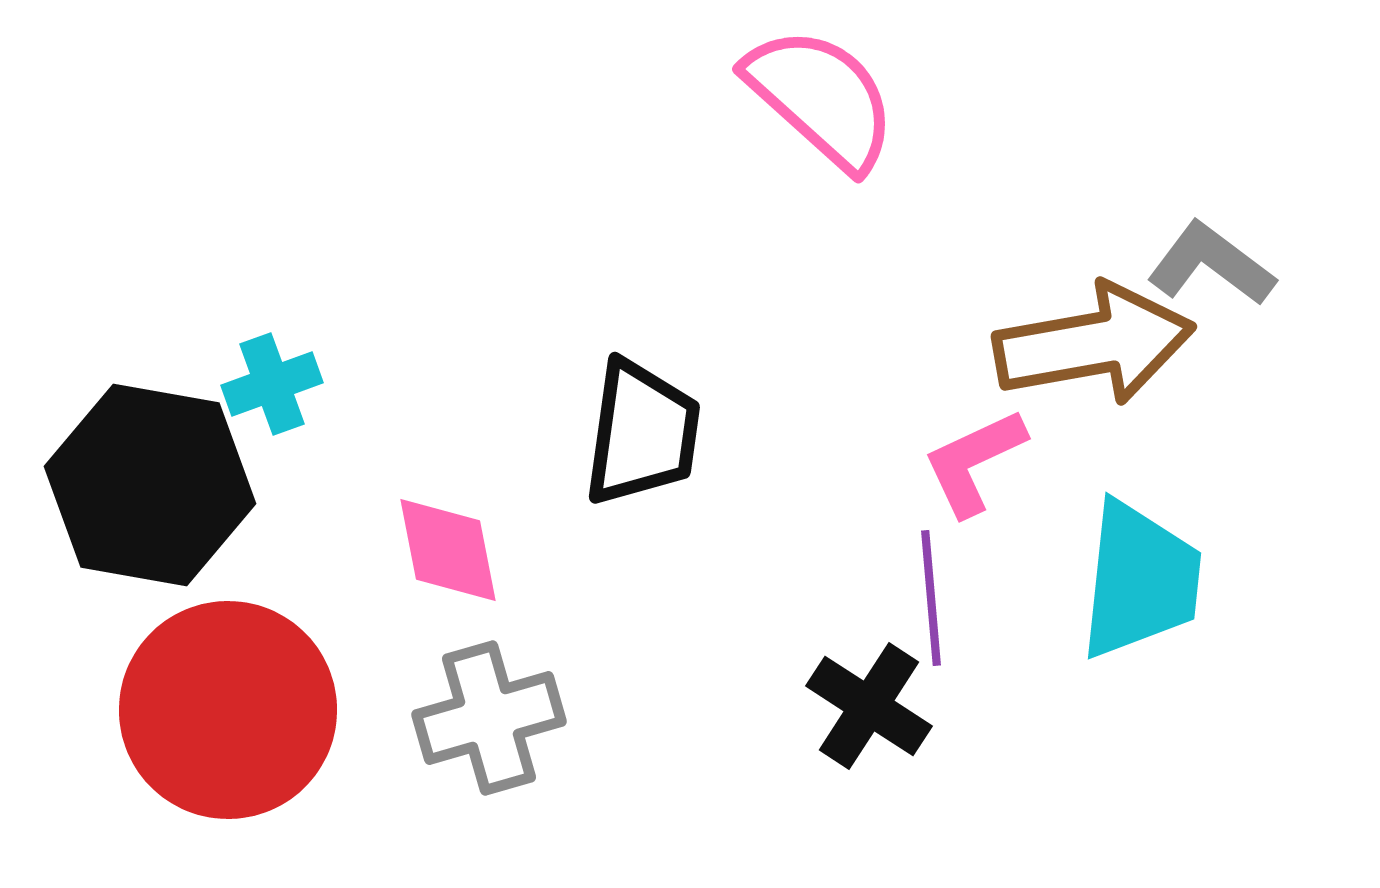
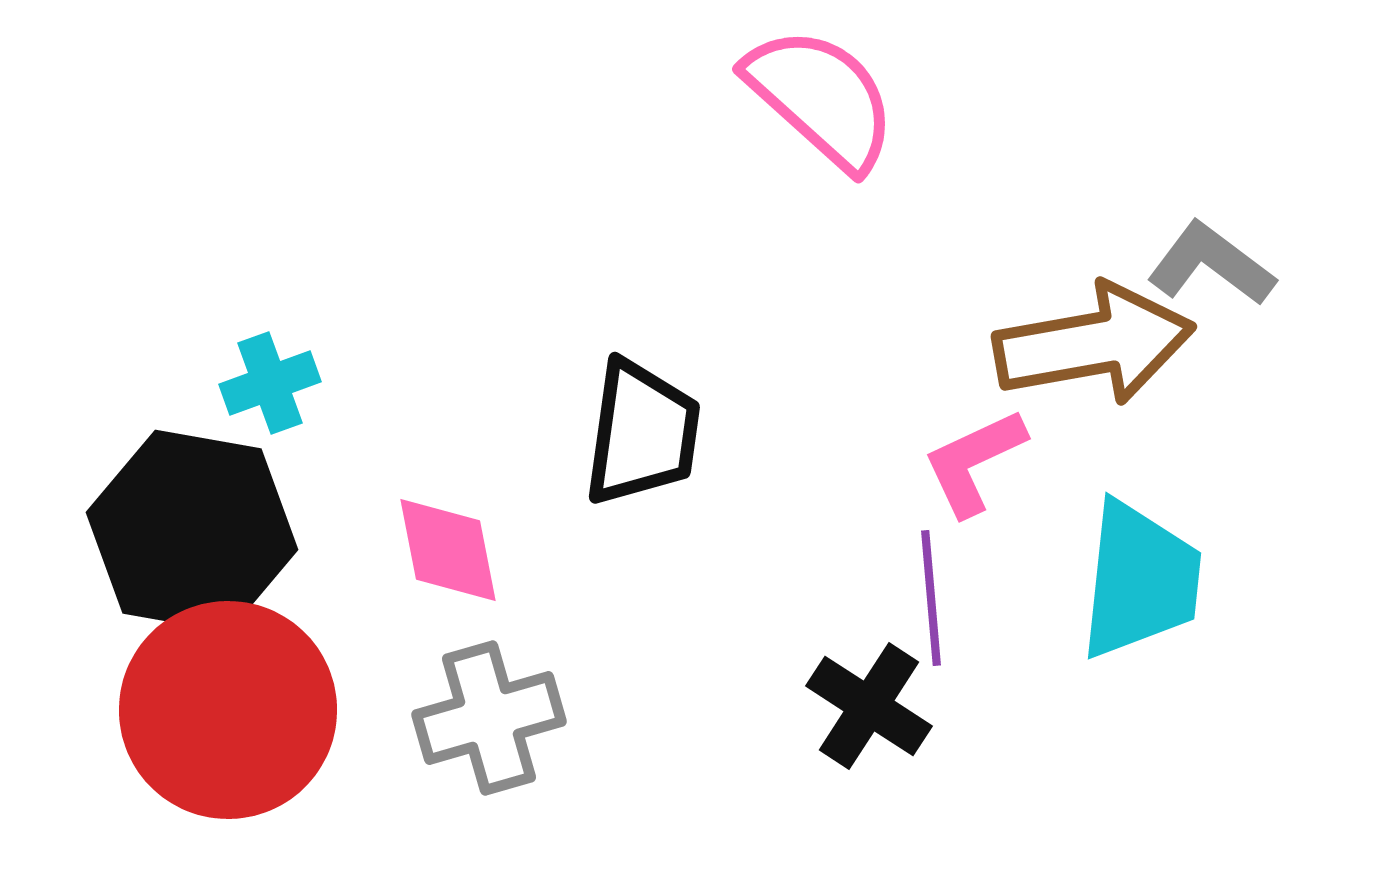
cyan cross: moved 2 px left, 1 px up
black hexagon: moved 42 px right, 46 px down
